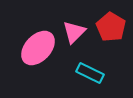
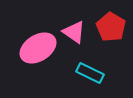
pink triangle: rotated 40 degrees counterclockwise
pink ellipse: rotated 15 degrees clockwise
